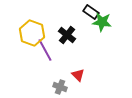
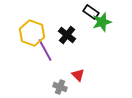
green star: rotated 24 degrees counterclockwise
